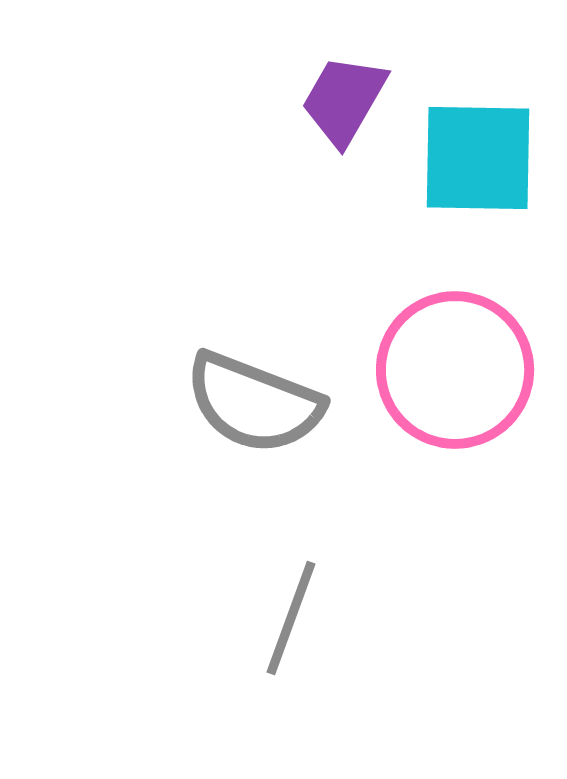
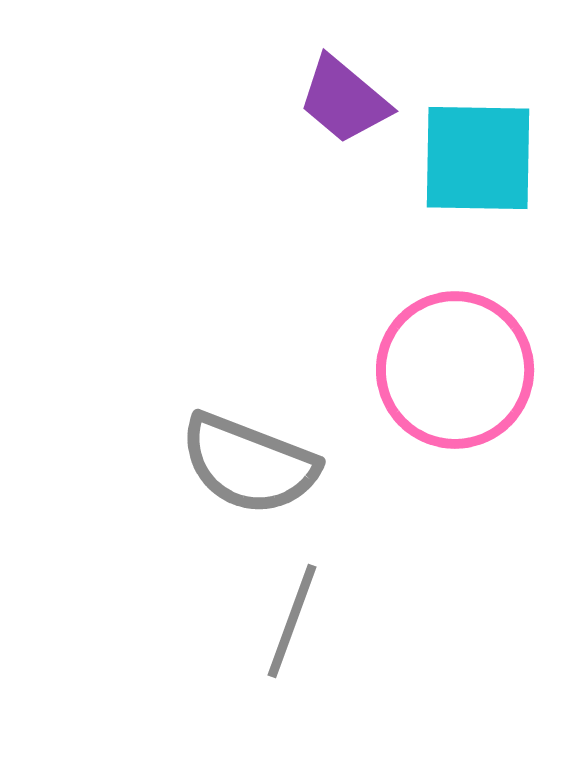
purple trapezoid: rotated 80 degrees counterclockwise
gray semicircle: moved 5 px left, 61 px down
gray line: moved 1 px right, 3 px down
